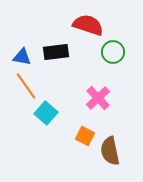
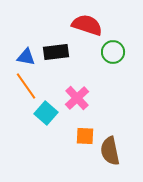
red semicircle: moved 1 px left
blue triangle: moved 4 px right
pink cross: moved 21 px left
orange square: rotated 24 degrees counterclockwise
